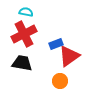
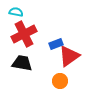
cyan semicircle: moved 10 px left
